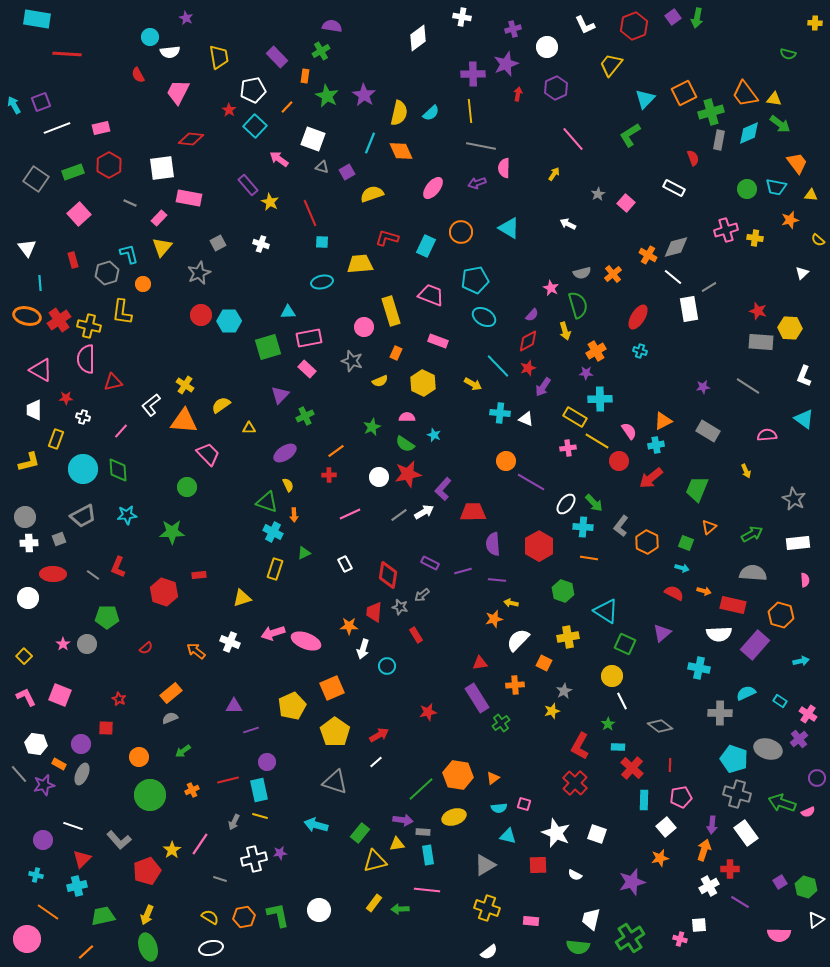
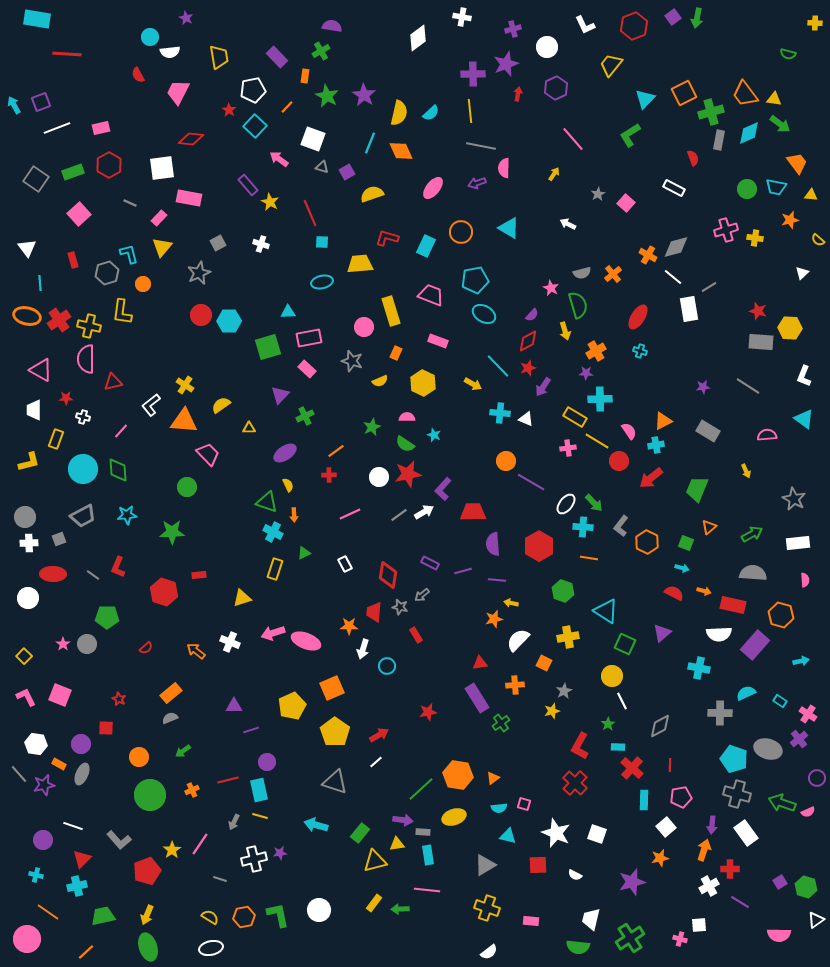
cyan ellipse at (484, 317): moved 3 px up
gray diamond at (660, 726): rotated 65 degrees counterclockwise
